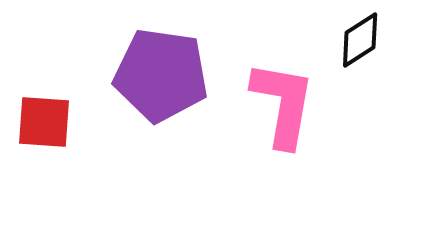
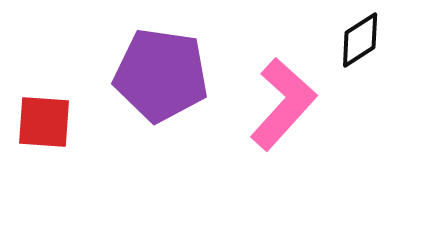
pink L-shape: rotated 32 degrees clockwise
